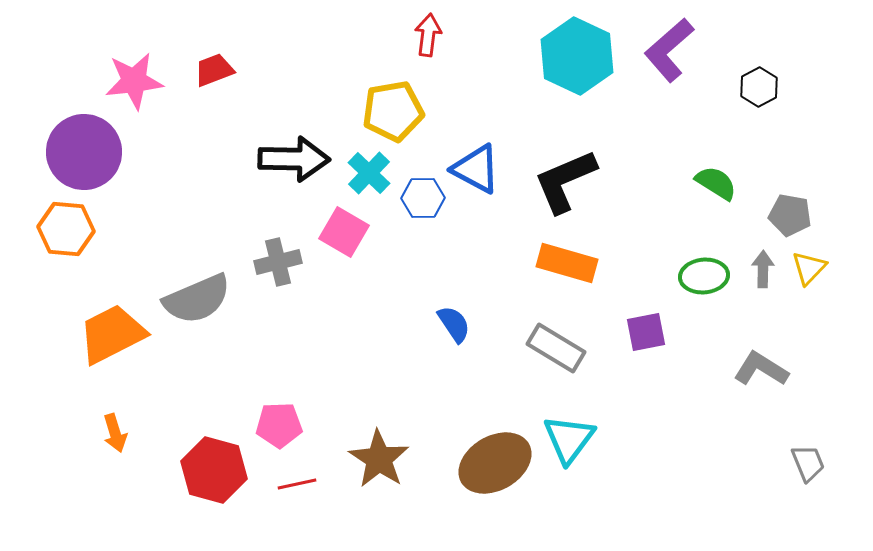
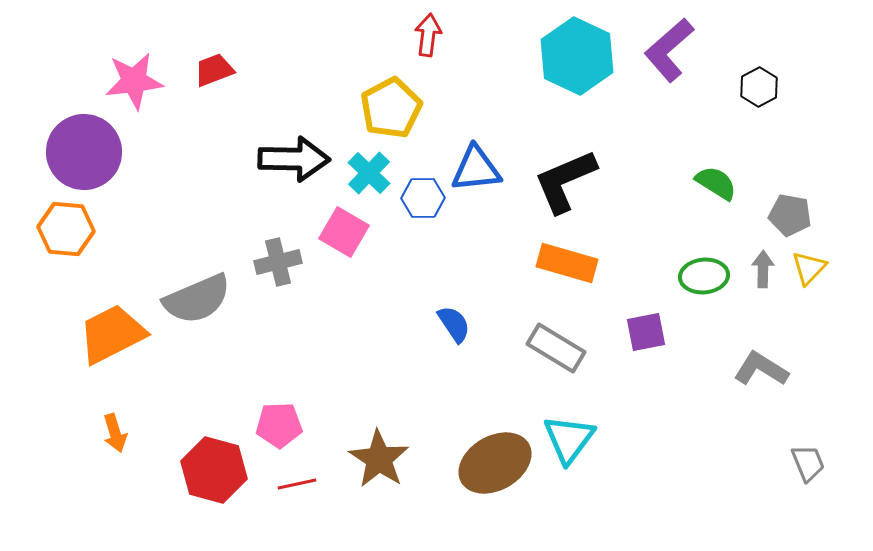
yellow pentagon: moved 2 px left, 3 px up; rotated 18 degrees counterclockwise
blue triangle: rotated 34 degrees counterclockwise
